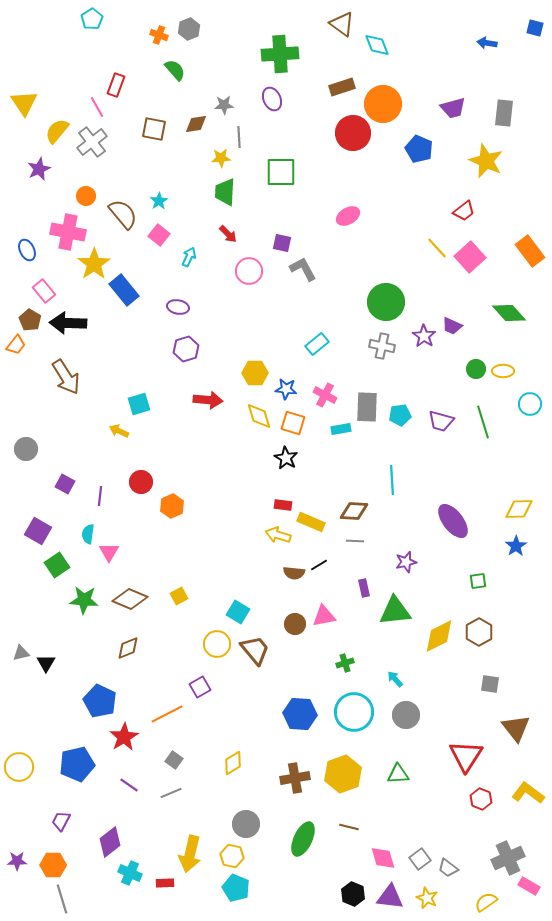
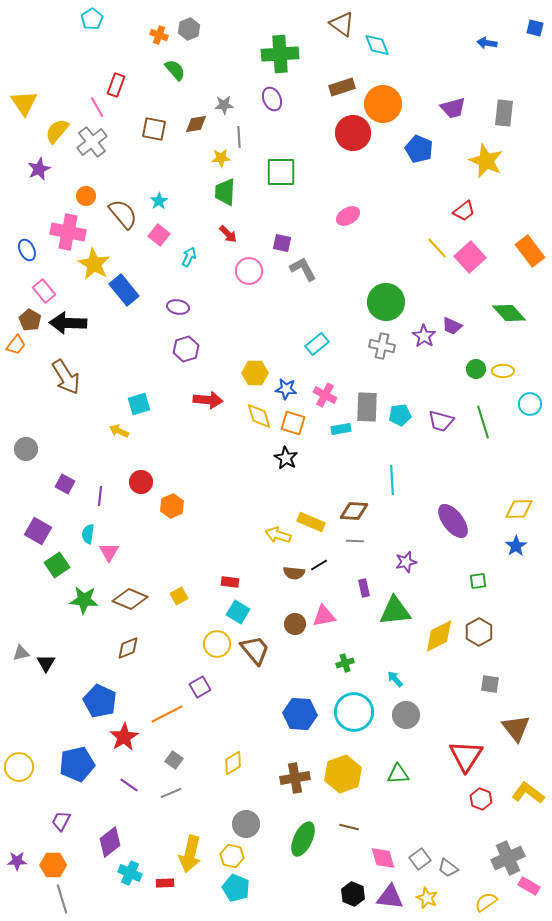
yellow star at (94, 264): rotated 8 degrees counterclockwise
red rectangle at (283, 505): moved 53 px left, 77 px down
